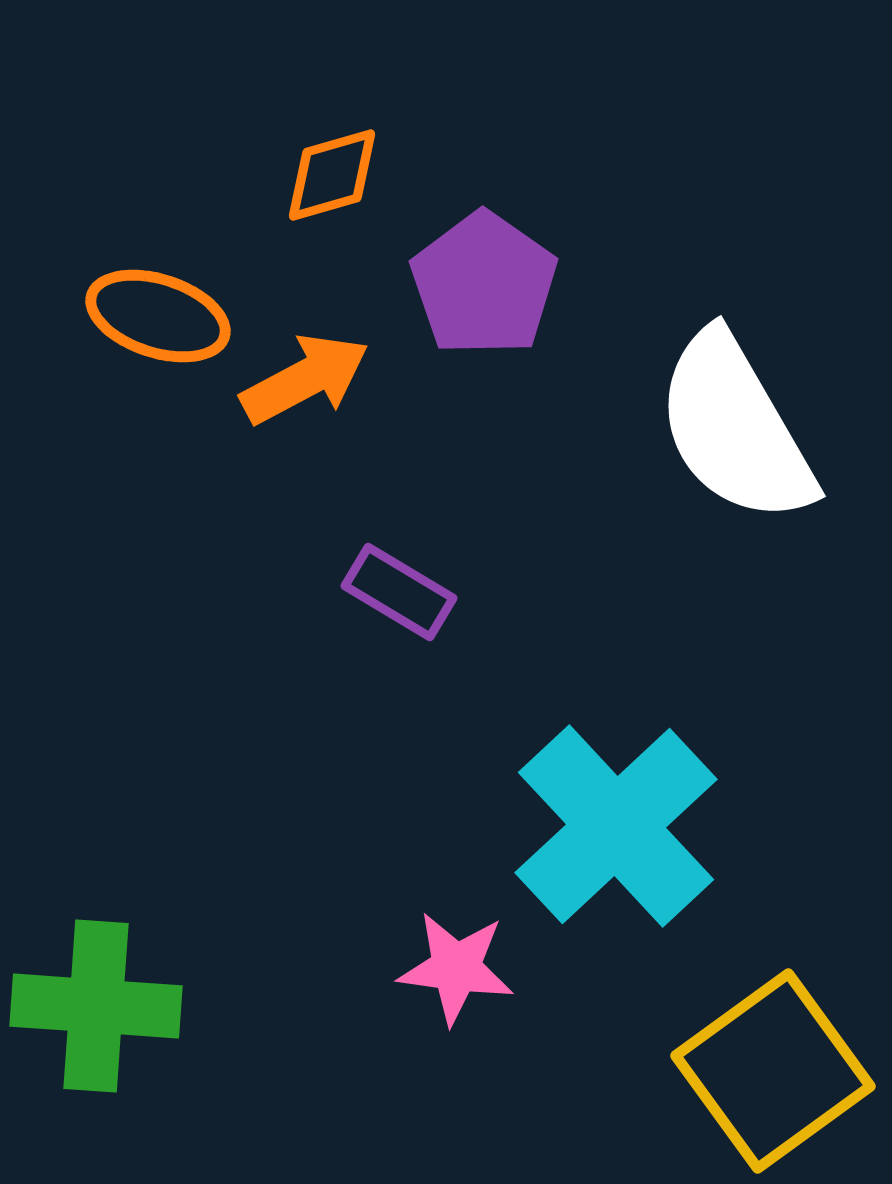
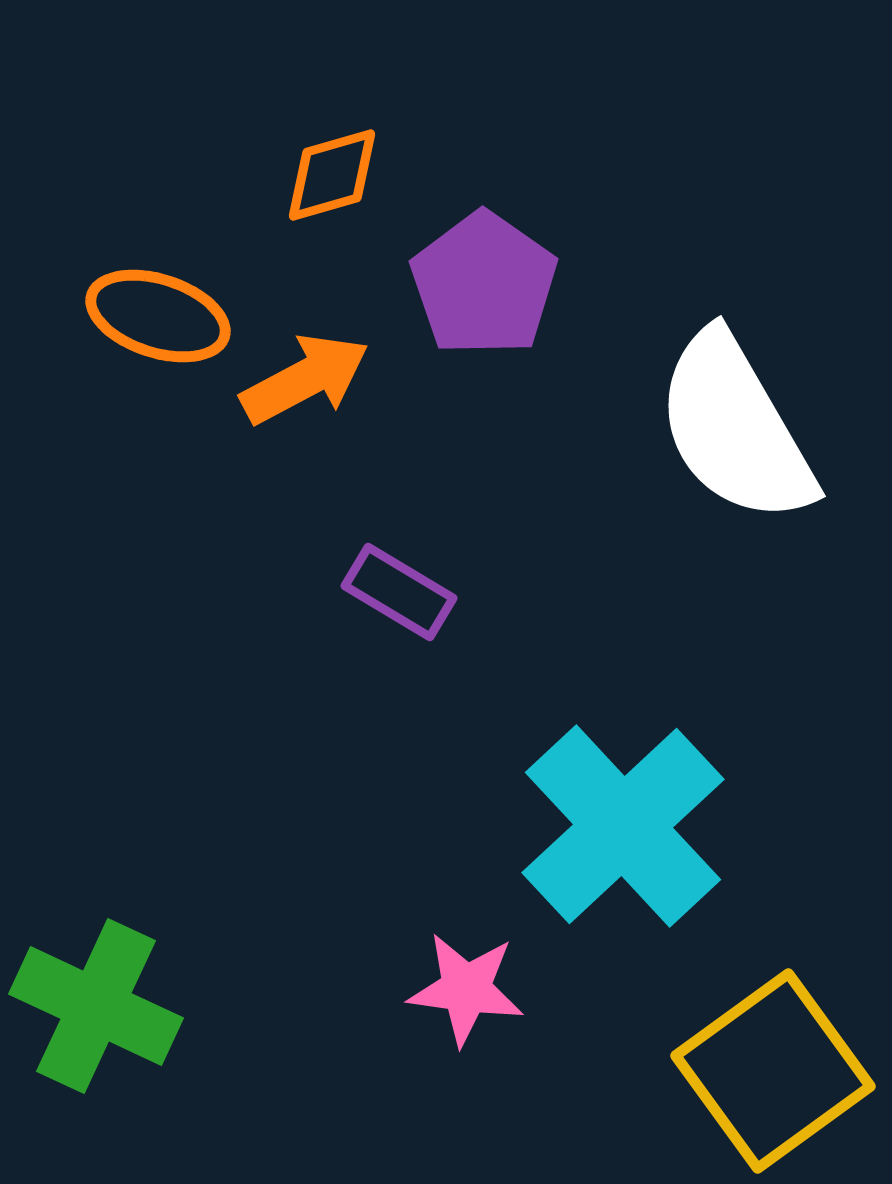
cyan cross: moved 7 px right
pink star: moved 10 px right, 21 px down
green cross: rotated 21 degrees clockwise
